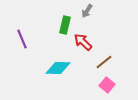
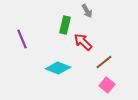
gray arrow: rotated 64 degrees counterclockwise
cyan diamond: rotated 20 degrees clockwise
